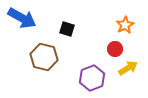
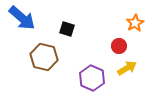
blue arrow: rotated 12 degrees clockwise
orange star: moved 10 px right, 2 px up
red circle: moved 4 px right, 3 px up
yellow arrow: moved 1 px left
purple hexagon: rotated 15 degrees counterclockwise
